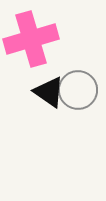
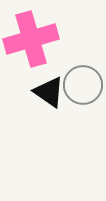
gray circle: moved 5 px right, 5 px up
